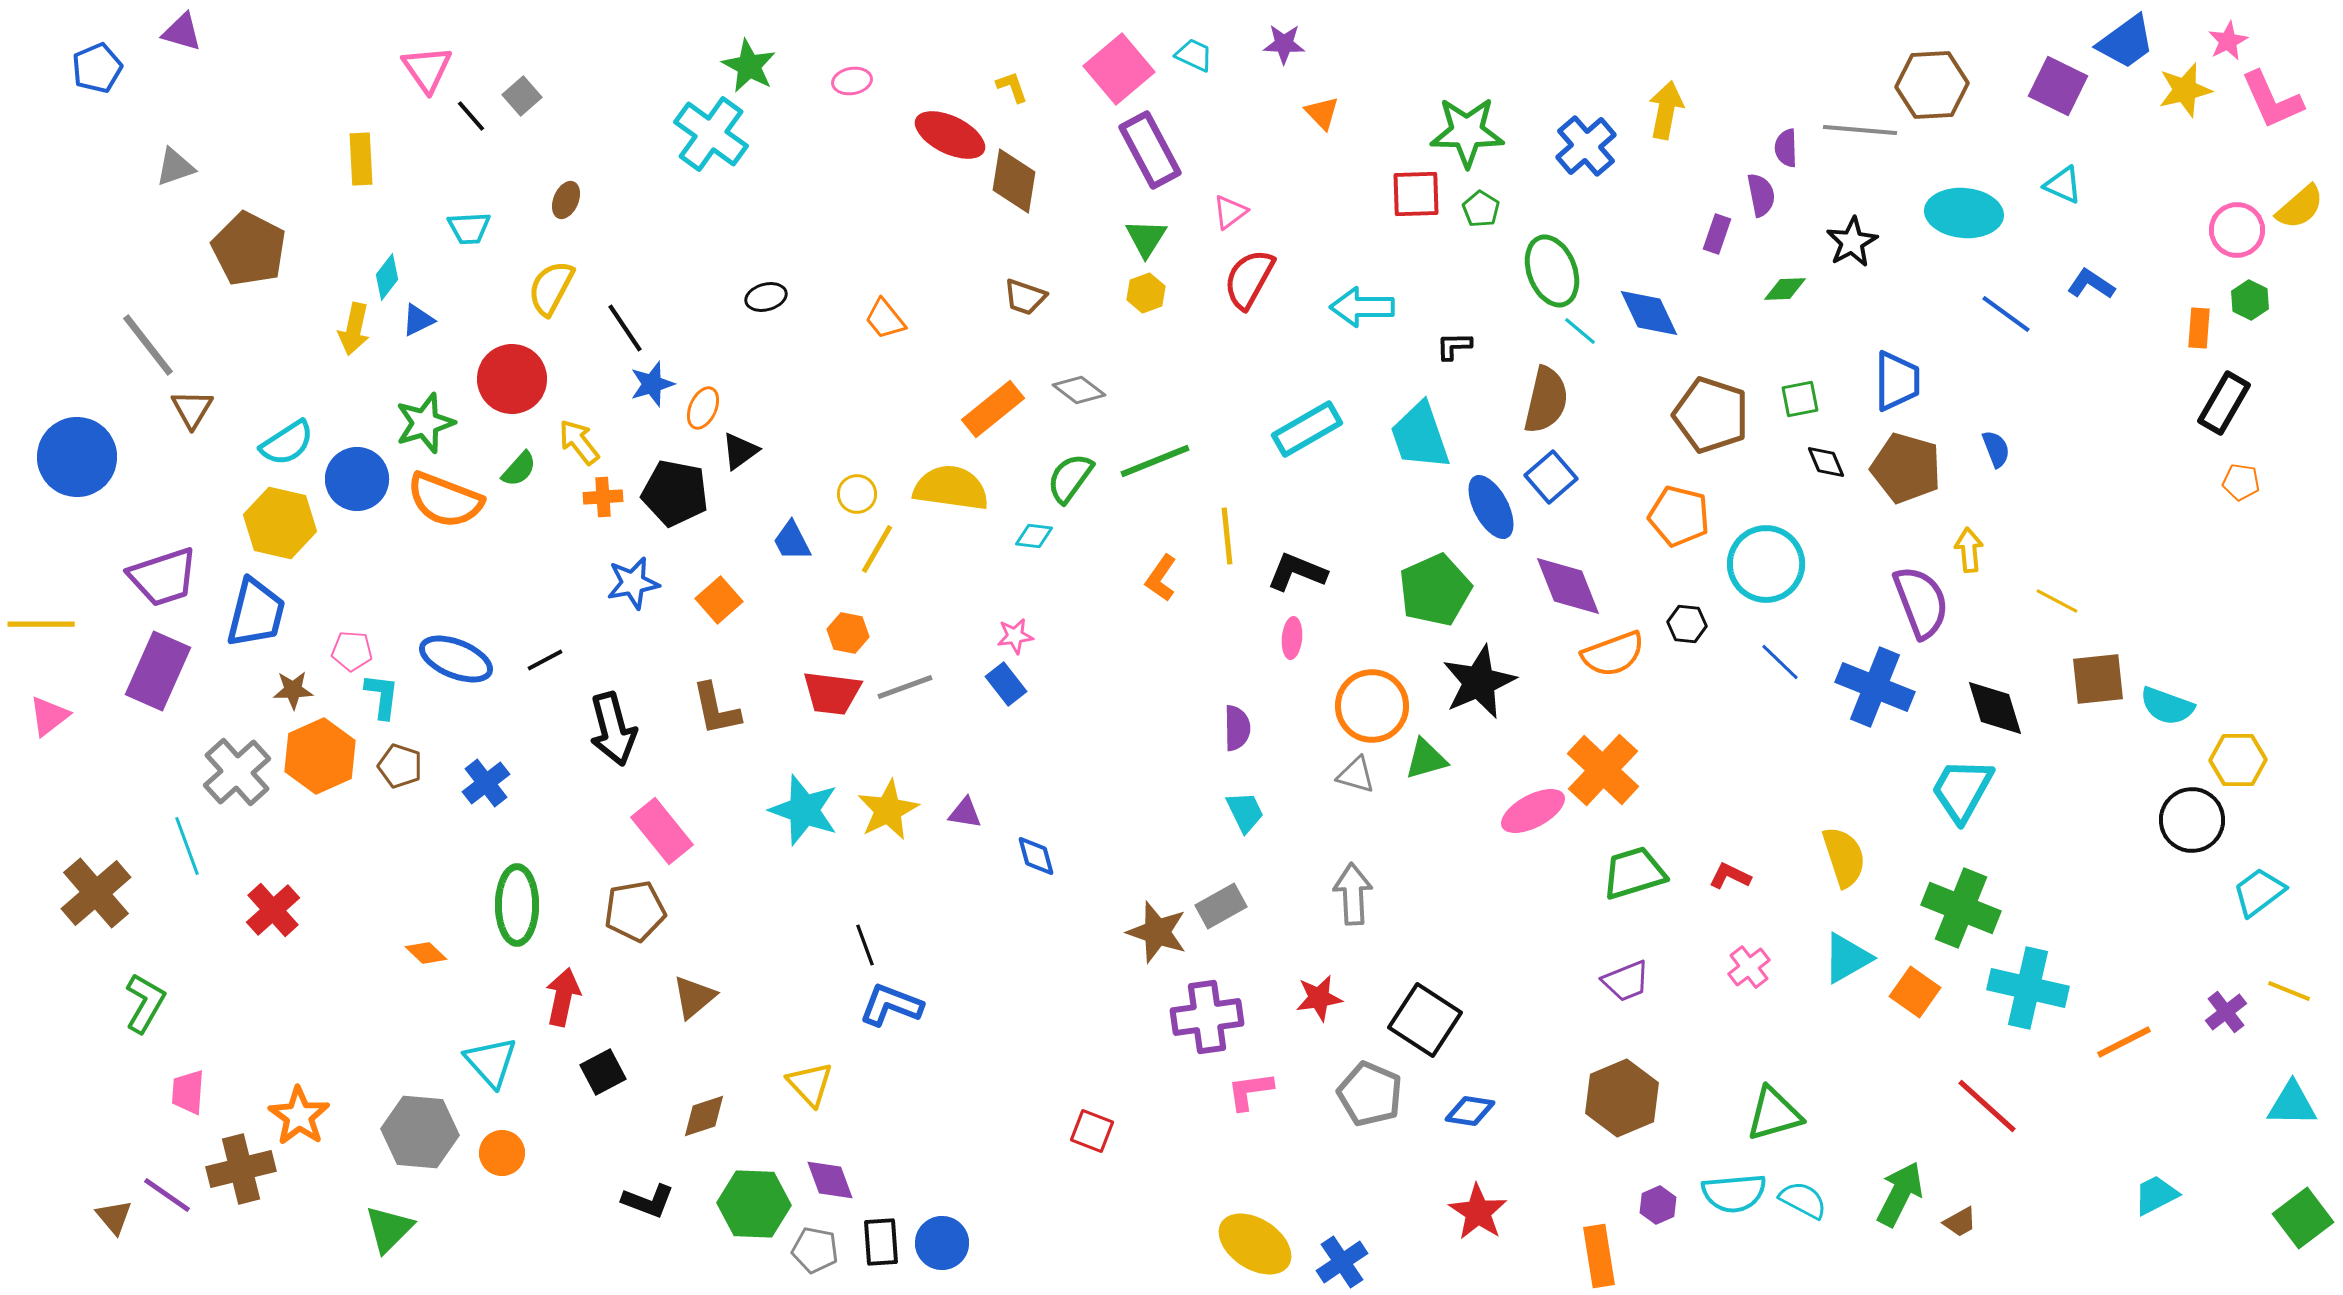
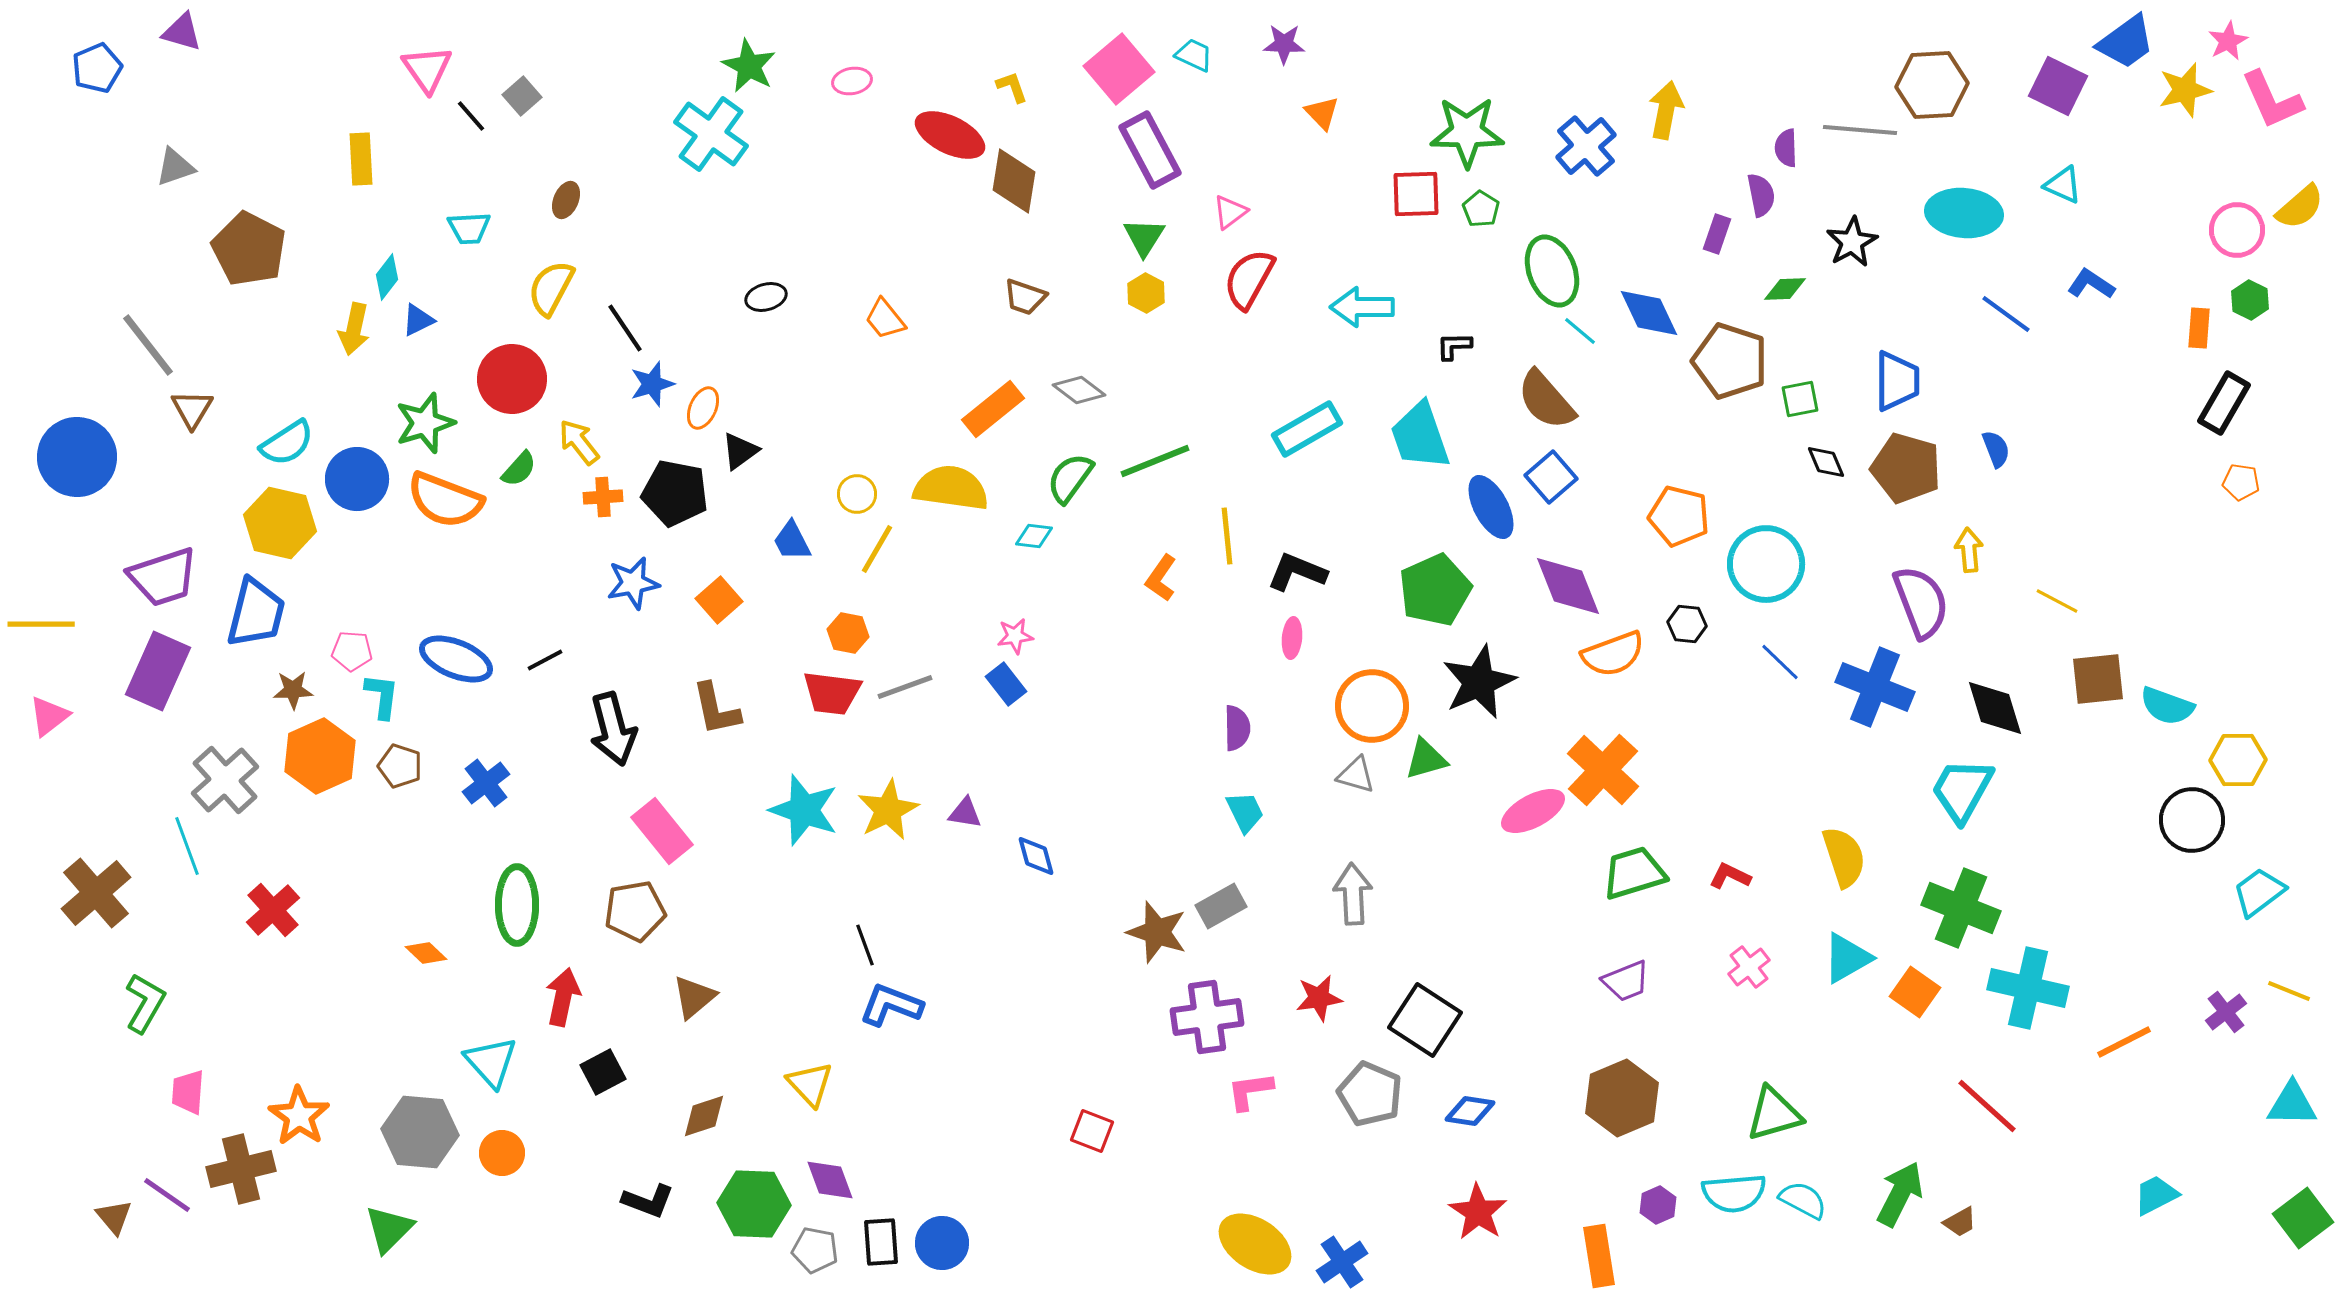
green triangle at (1146, 238): moved 2 px left, 1 px up
yellow hexagon at (1146, 293): rotated 12 degrees counterclockwise
brown semicircle at (1546, 400): rotated 126 degrees clockwise
brown pentagon at (1711, 415): moved 19 px right, 54 px up
gray cross at (237, 772): moved 12 px left, 8 px down
